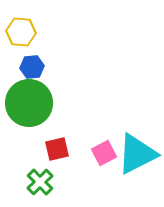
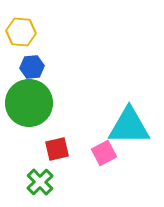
cyan triangle: moved 8 px left, 28 px up; rotated 27 degrees clockwise
